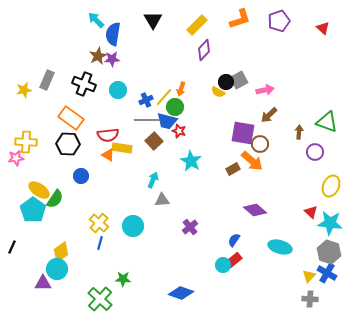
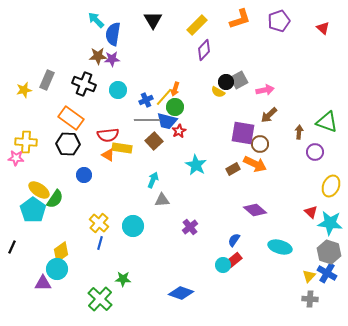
brown star at (98, 56): rotated 24 degrees clockwise
orange arrow at (181, 89): moved 6 px left
red star at (179, 131): rotated 24 degrees clockwise
pink star at (16, 158): rotated 14 degrees clockwise
cyan star at (191, 161): moved 5 px right, 4 px down
orange arrow at (252, 161): moved 3 px right, 3 px down; rotated 15 degrees counterclockwise
blue circle at (81, 176): moved 3 px right, 1 px up
